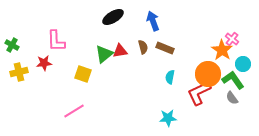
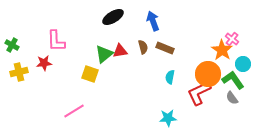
yellow square: moved 7 px right
